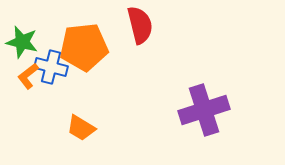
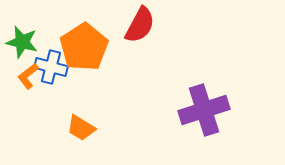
red semicircle: rotated 42 degrees clockwise
orange pentagon: rotated 27 degrees counterclockwise
